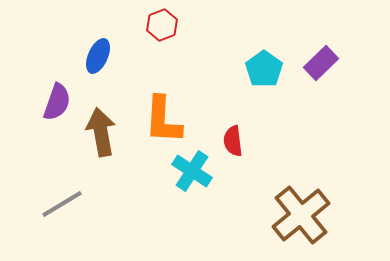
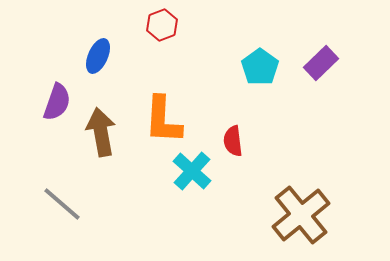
cyan pentagon: moved 4 px left, 2 px up
cyan cross: rotated 9 degrees clockwise
gray line: rotated 72 degrees clockwise
